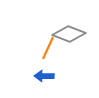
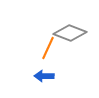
gray diamond: moved 1 px right, 1 px up
